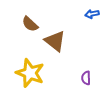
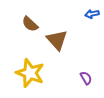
brown triangle: moved 2 px right, 1 px up; rotated 10 degrees clockwise
purple semicircle: rotated 152 degrees clockwise
